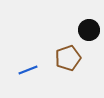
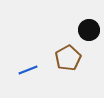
brown pentagon: rotated 10 degrees counterclockwise
